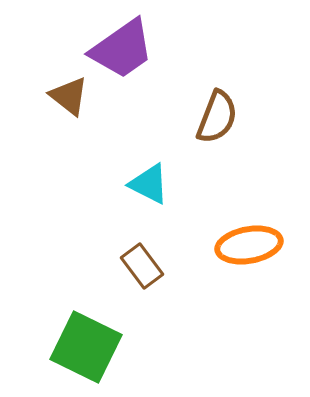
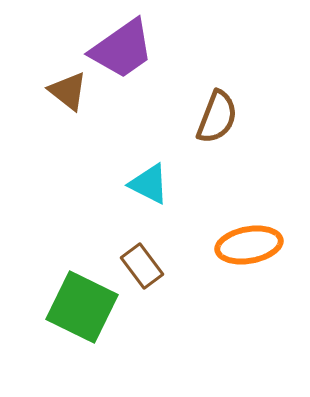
brown triangle: moved 1 px left, 5 px up
green square: moved 4 px left, 40 px up
